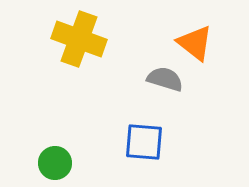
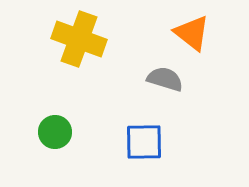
orange triangle: moved 3 px left, 10 px up
blue square: rotated 6 degrees counterclockwise
green circle: moved 31 px up
